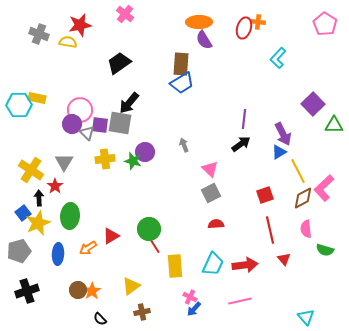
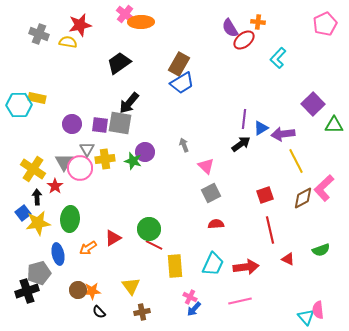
orange ellipse at (199, 22): moved 58 px left
pink pentagon at (325, 24): rotated 15 degrees clockwise
red ellipse at (244, 28): moved 12 px down; rotated 35 degrees clockwise
purple semicircle at (204, 40): moved 26 px right, 12 px up
brown rectangle at (181, 64): moved 2 px left; rotated 25 degrees clockwise
pink circle at (80, 110): moved 58 px down
gray triangle at (87, 133): moved 16 px down; rotated 14 degrees clockwise
purple arrow at (283, 134): rotated 110 degrees clockwise
blue triangle at (279, 152): moved 18 px left, 24 px up
pink triangle at (210, 169): moved 4 px left, 3 px up
yellow cross at (31, 170): moved 2 px right, 1 px up
yellow line at (298, 171): moved 2 px left, 10 px up
black arrow at (39, 198): moved 2 px left, 1 px up
green ellipse at (70, 216): moved 3 px down
yellow star at (38, 223): rotated 15 degrees clockwise
pink semicircle at (306, 229): moved 12 px right, 81 px down
red triangle at (111, 236): moved 2 px right, 2 px down
red line at (154, 245): rotated 30 degrees counterclockwise
green semicircle at (325, 250): moved 4 px left; rotated 36 degrees counterclockwise
gray pentagon at (19, 251): moved 20 px right, 22 px down
blue ellipse at (58, 254): rotated 15 degrees counterclockwise
red triangle at (284, 259): moved 4 px right; rotated 24 degrees counterclockwise
red arrow at (245, 265): moved 1 px right, 2 px down
yellow triangle at (131, 286): rotated 30 degrees counterclockwise
orange star at (92, 291): rotated 30 degrees clockwise
black semicircle at (100, 319): moved 1 px left, 7 px up
